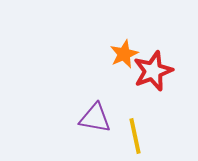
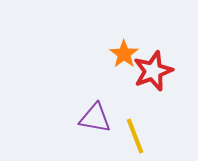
orange star: rotated 12 degrees counterclockwise
yellow line: rotated 9 degrees counterclockwise
